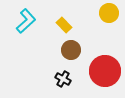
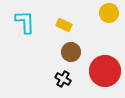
cyan L-shape: moved 1 px left, 1 px down; rotated 50 degrees counterclockwise
yellow rectangle: rotated 21 degrees counterclockwise
brown circle: moved 2 px down
